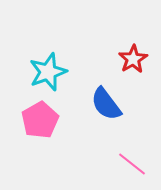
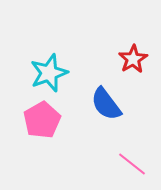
cyan star: moved 1 px right, 1 px down
pink pentagon: moved 2 px right
